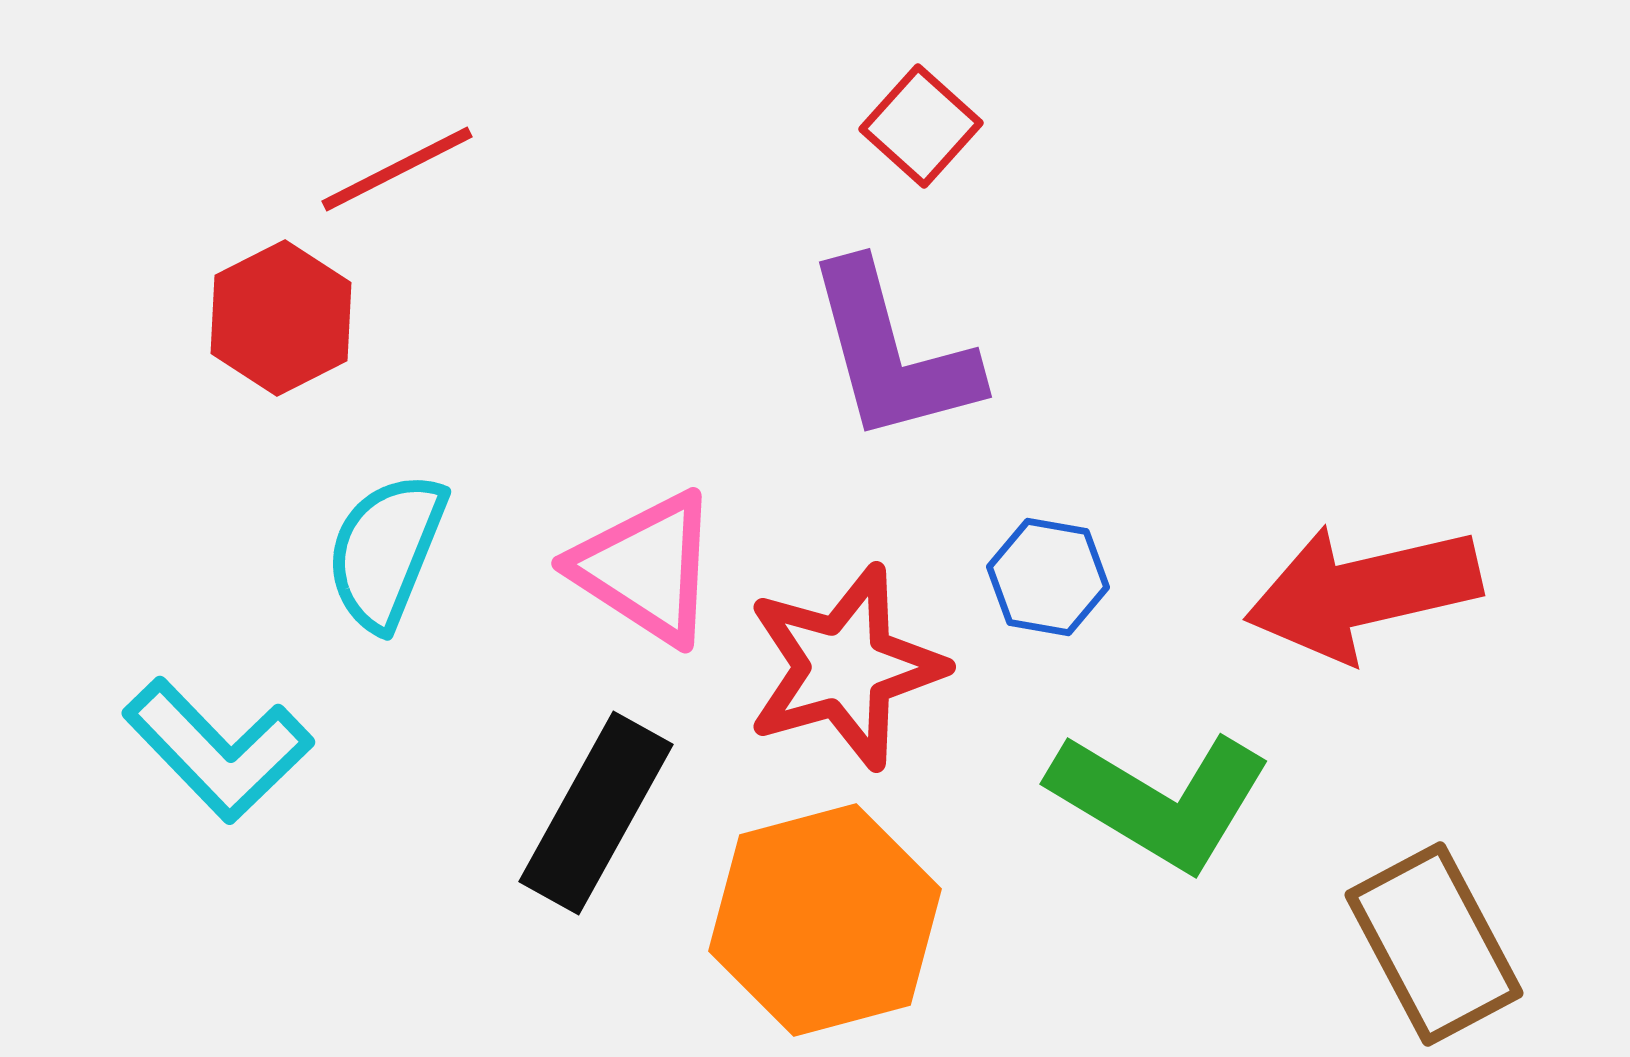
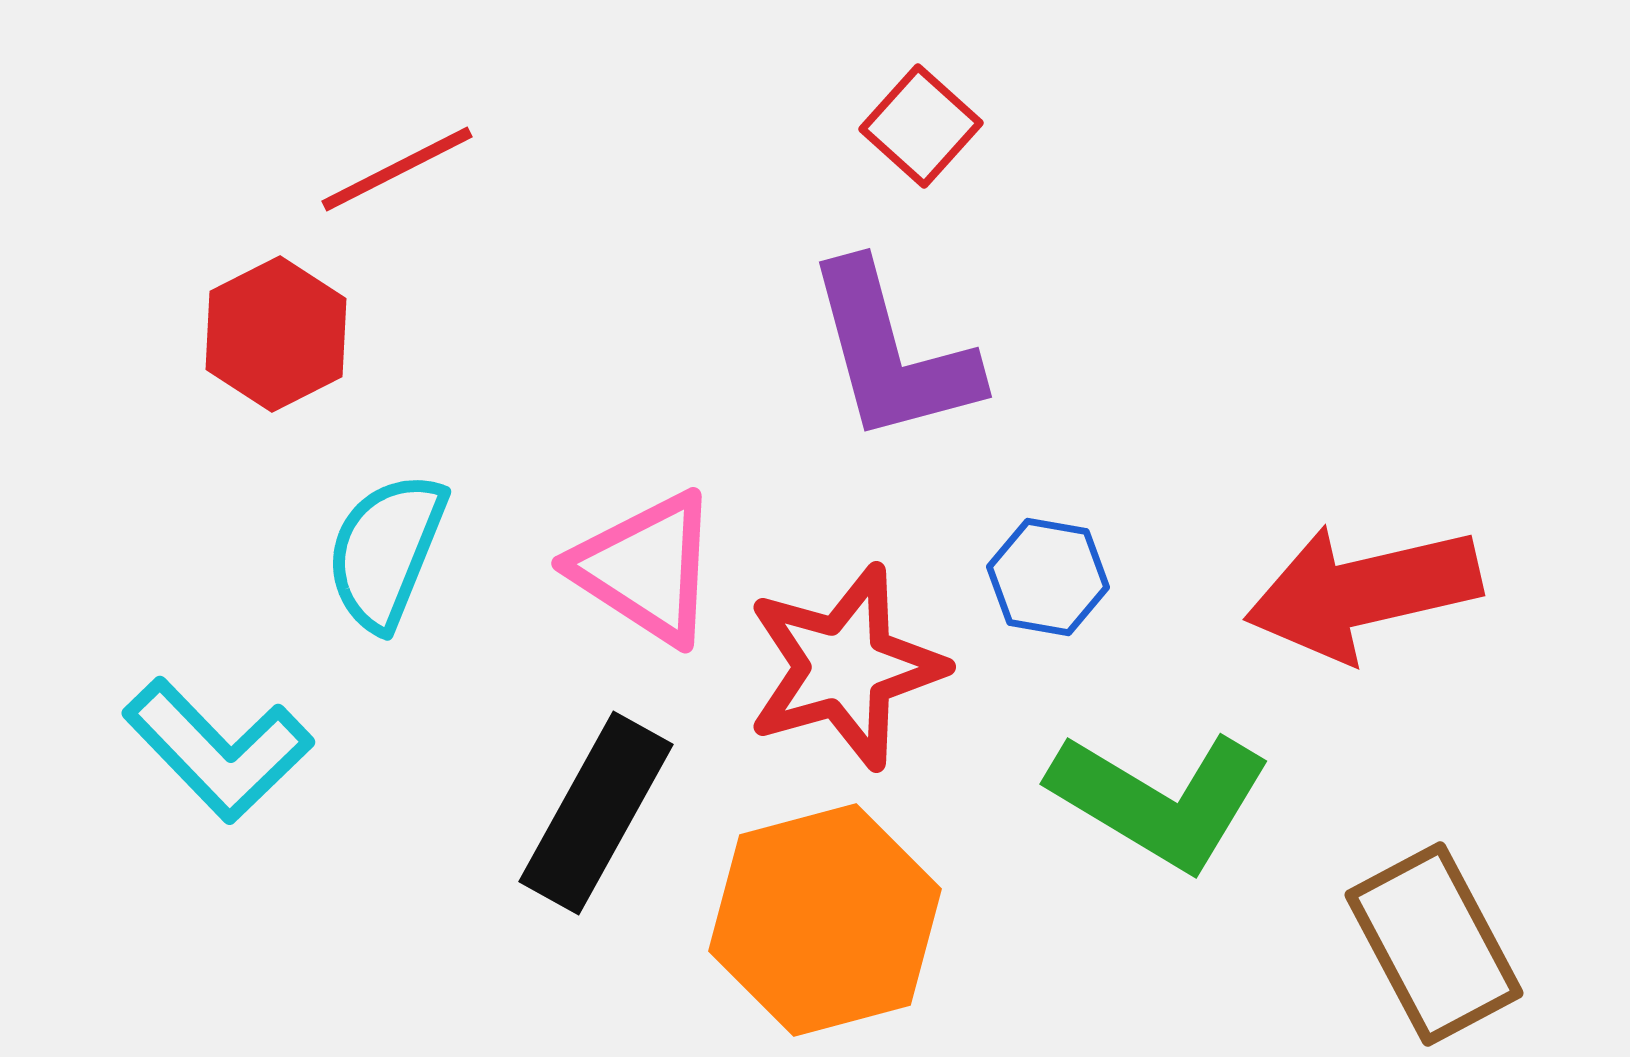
red hexagon: moved 5 px left, 16 px down
